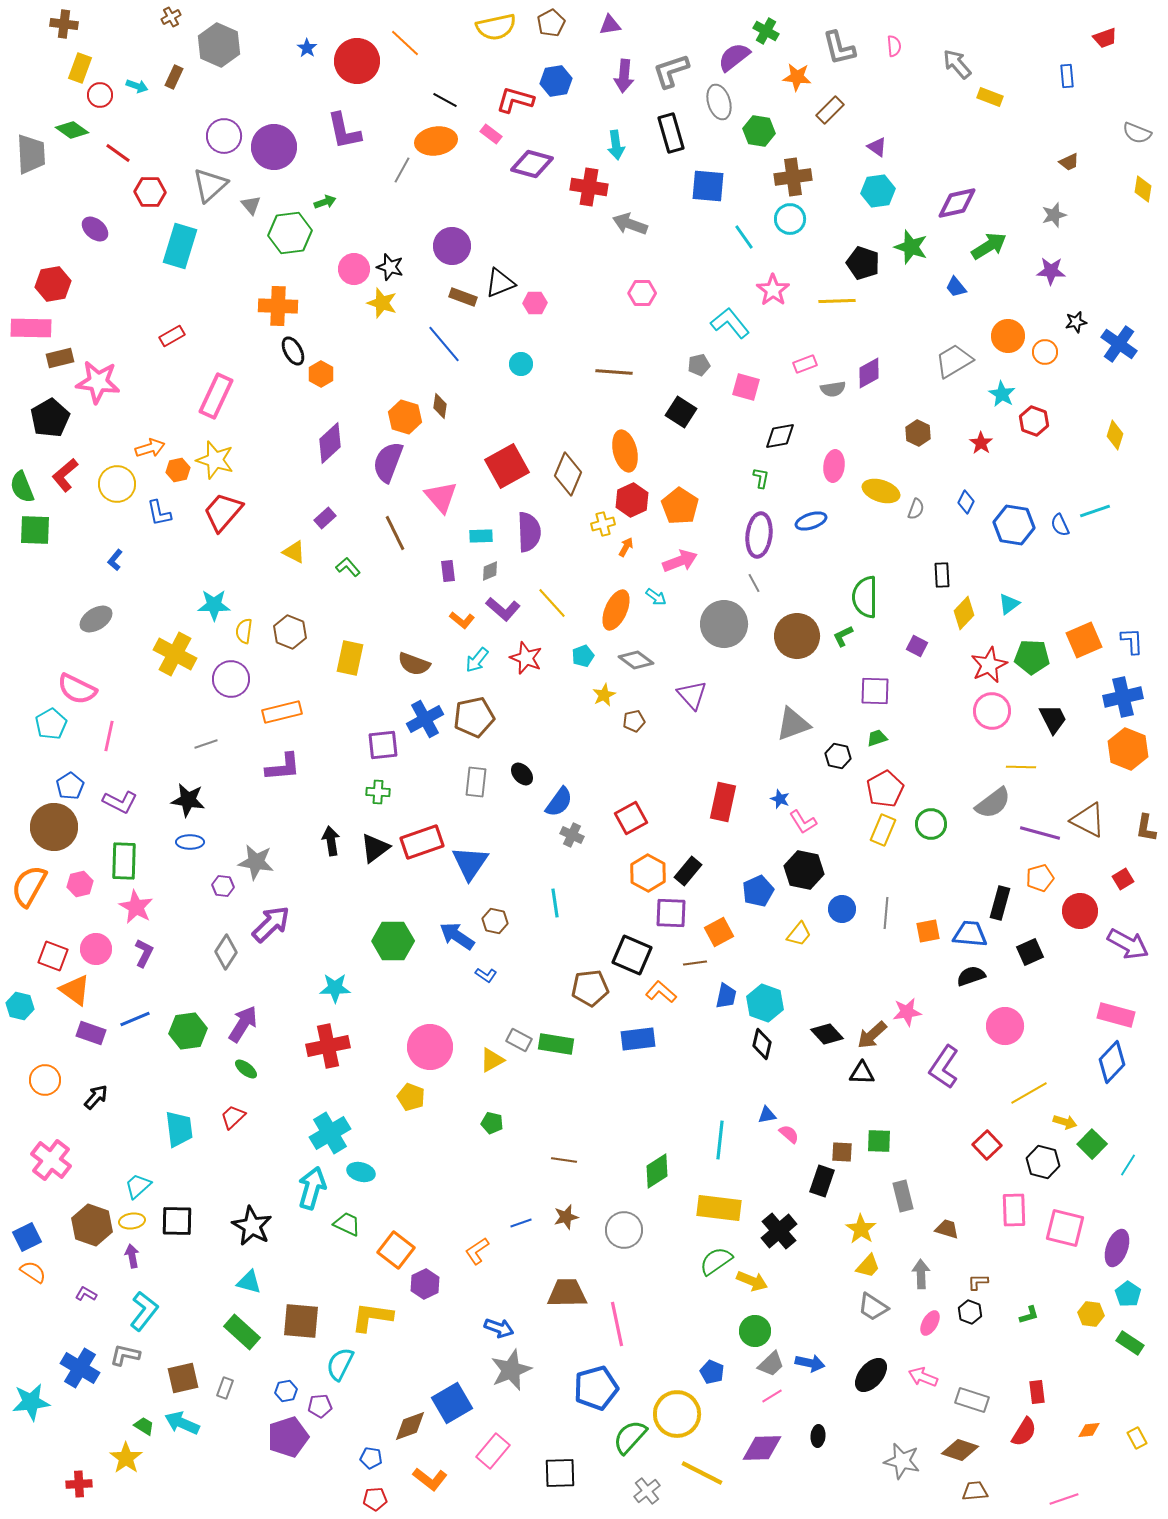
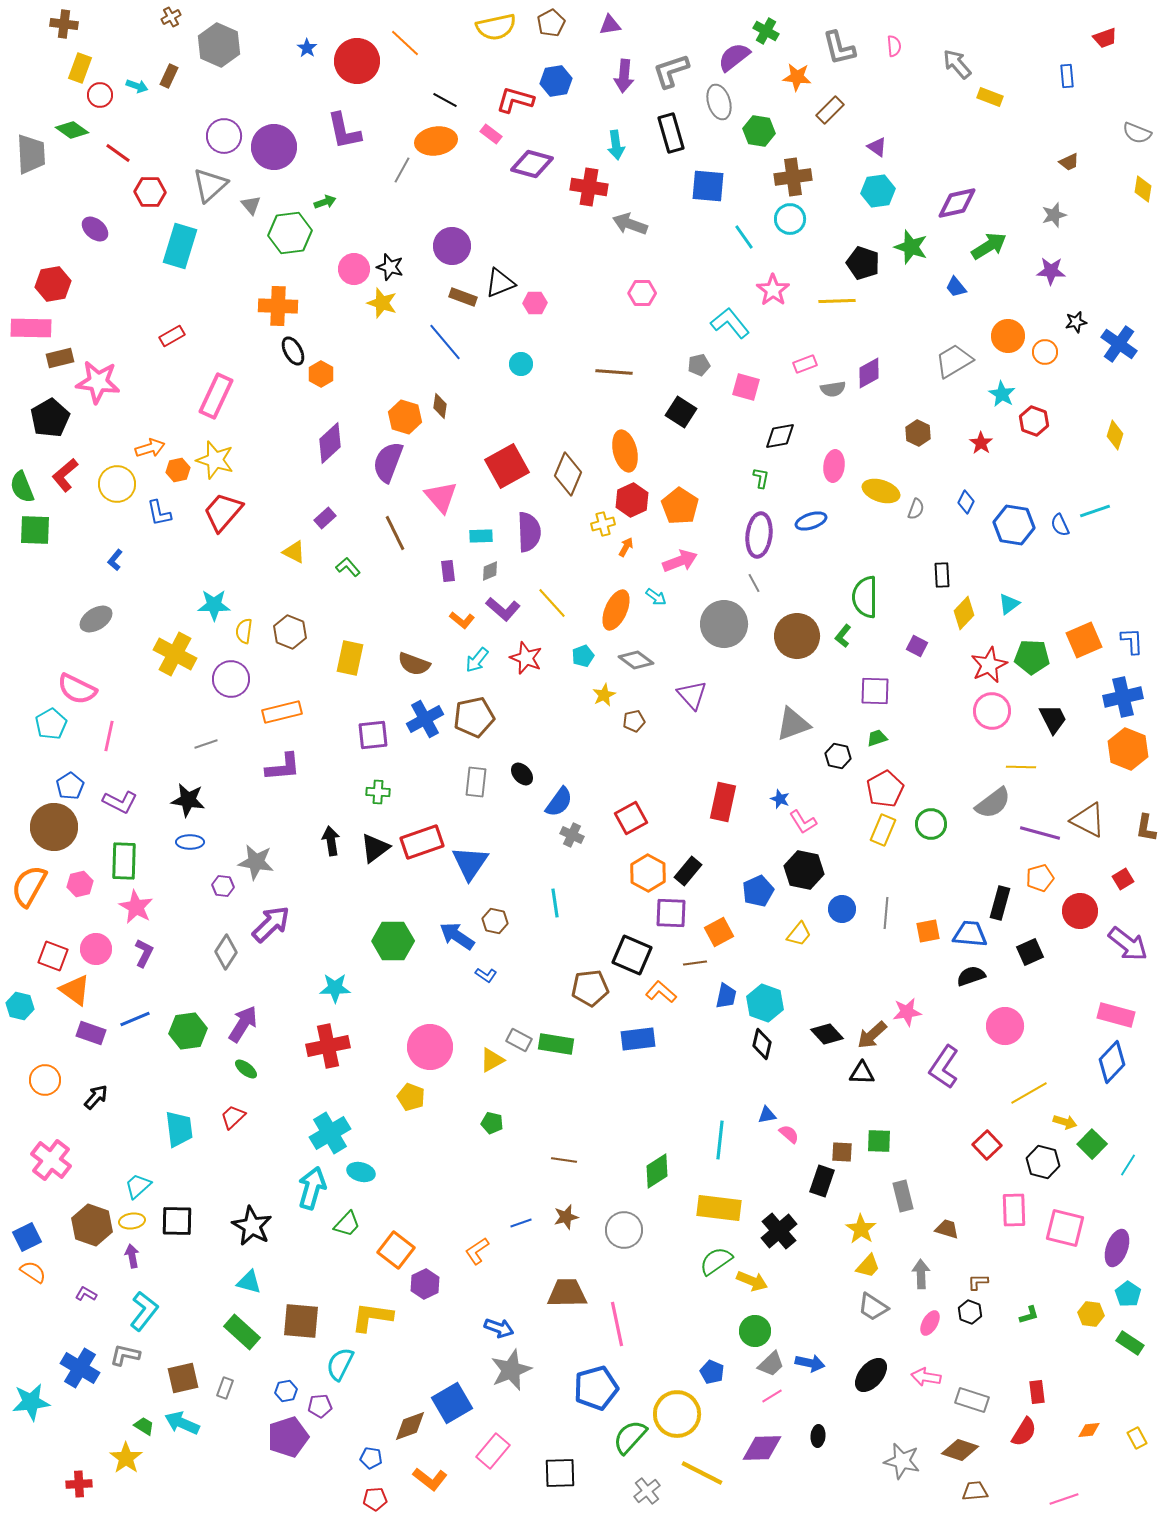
brown rectangle at (174, 77): moved 5 px left, 1 px up
blue line at (444, 344): moved 1 px right, 2 px up
green L-shape at (843, 636): rotated 25 degrees counterclockwise
purple square at (383, 745): moved 10 px left, 10 px up
purple arrow at (1128, 944): rotated 9 degrees clockwise
green trapezoid at (347, 1224): rotated 108 degrees clockwise
pink arrow at (923, 1377): moved 3 px right; rotated 12 degrees counterclockwise
